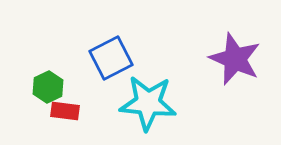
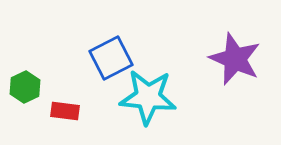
green hexagon: moved 23 px left
cyan star: moved 6 px up
